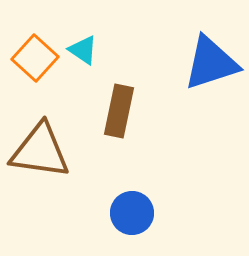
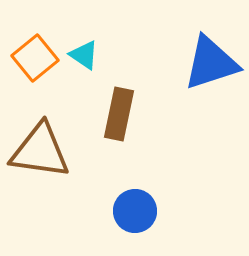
cyan triangle: moved 1 px right, 5 px down
orange square: rotated 9 degrees clockwise
brown rectangle: moved 3 px down
blue circle: moved 3 px right, 2 px up
